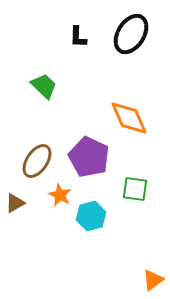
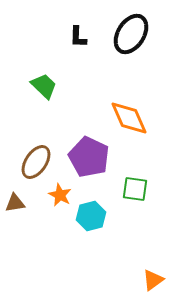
brown ellipse: moved 1 px left, 1 px down
brown triangle: rotated 20 degrees clockwise
